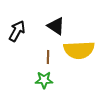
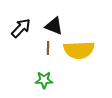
black triangle: moved 2 px left; rotated 12 degrees counterclockwise
black arrow: moved 4 px right, 3 px up; rotated 15 degrees clockwise
brown line: moved 9 px up
